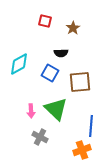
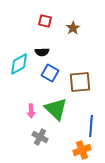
black semicircle: moved 19 px left, 1 px up
